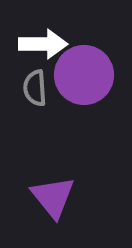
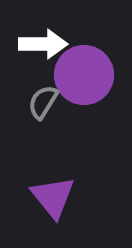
gray semicircle: moved 8 px right, 14 px down; rotated 36 degrees clockwise
